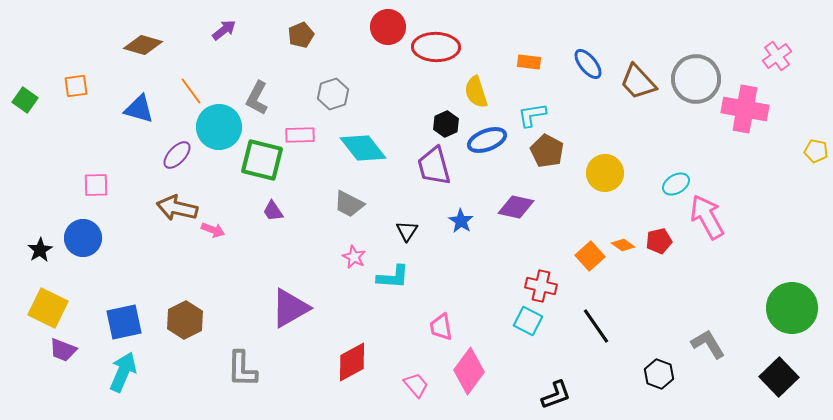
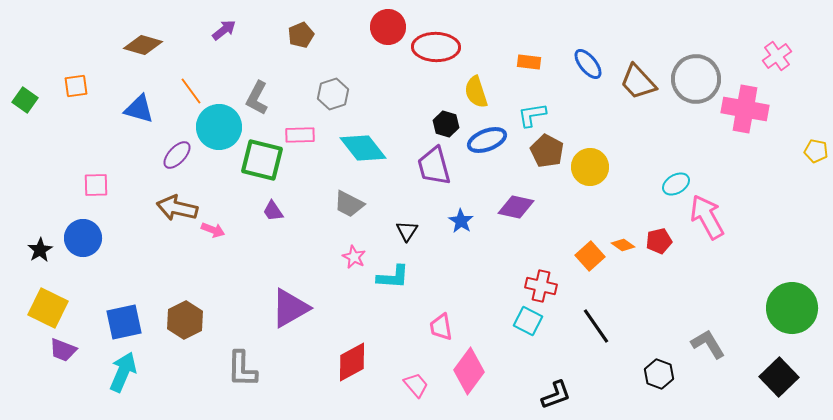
black hexagon at (446, 124): rotated 20 degrees counterclockwise
yellow circle at (605, 173): moved 15 px left, 6 px up
